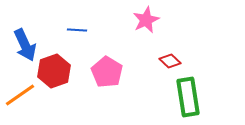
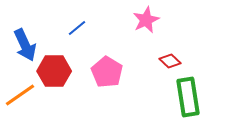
blue line: moved 2 px up; rotated 42 degrees counterclockwise
red hexagon: rotated 20 degrees clockwise
